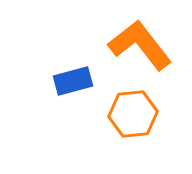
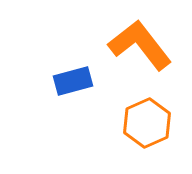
orange hexagon: moved 14 px right, 9 px down; rotated 18 degrees counterclockwise
